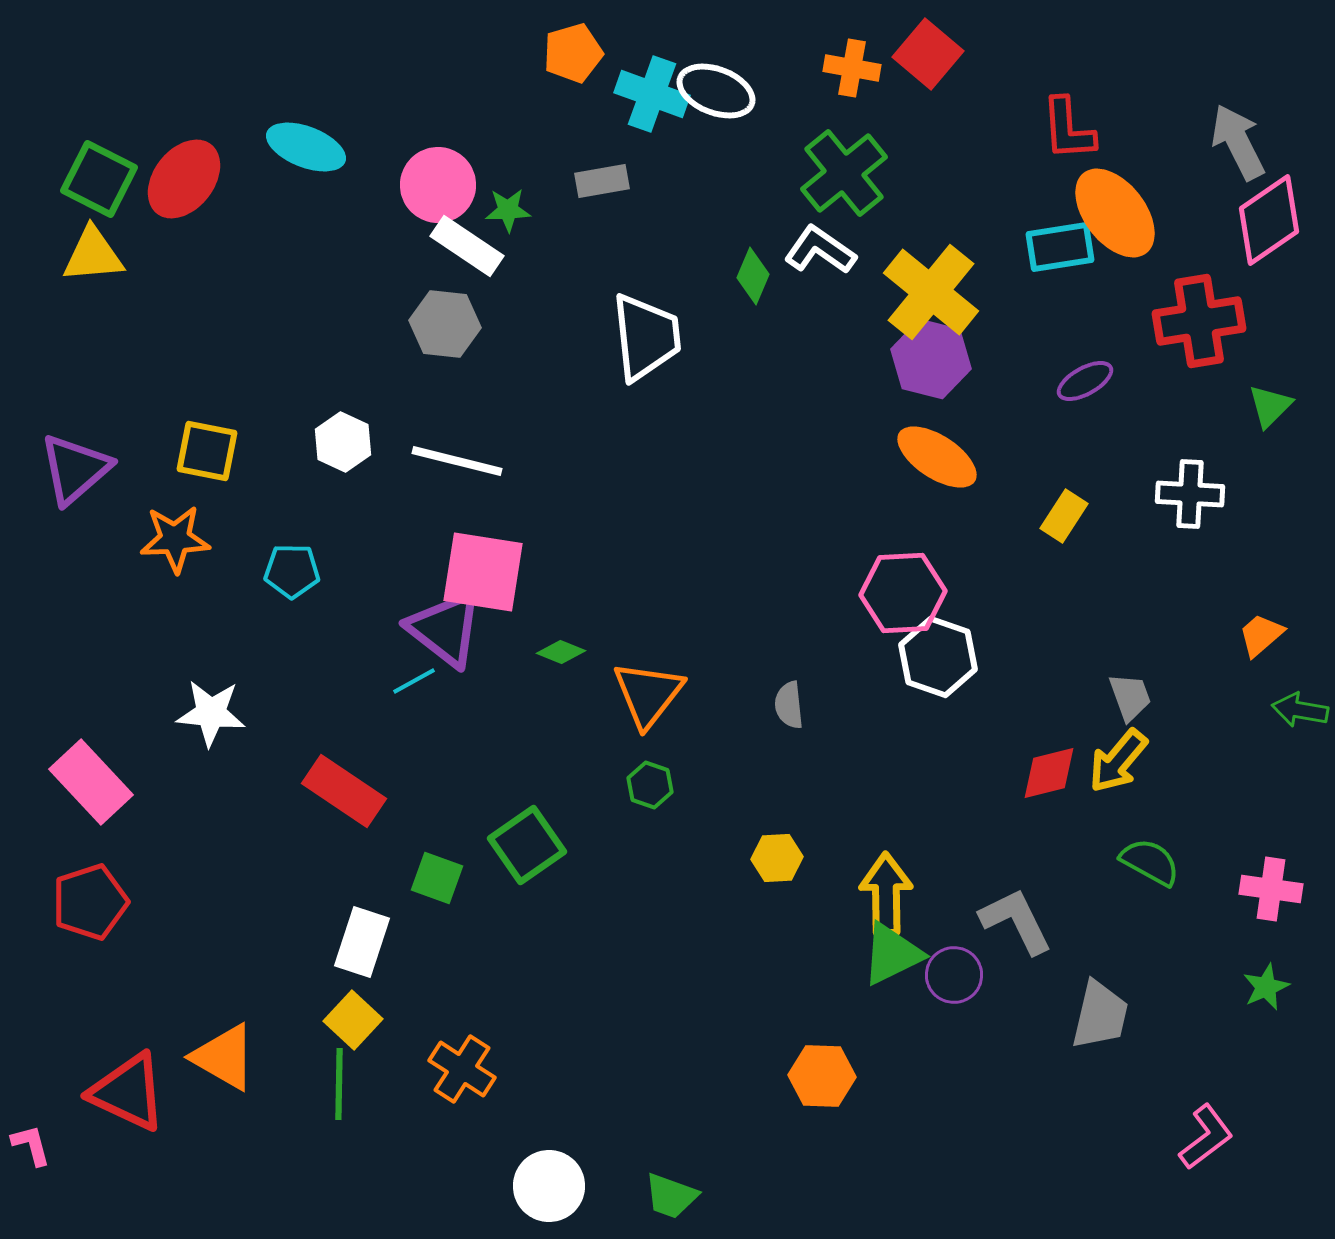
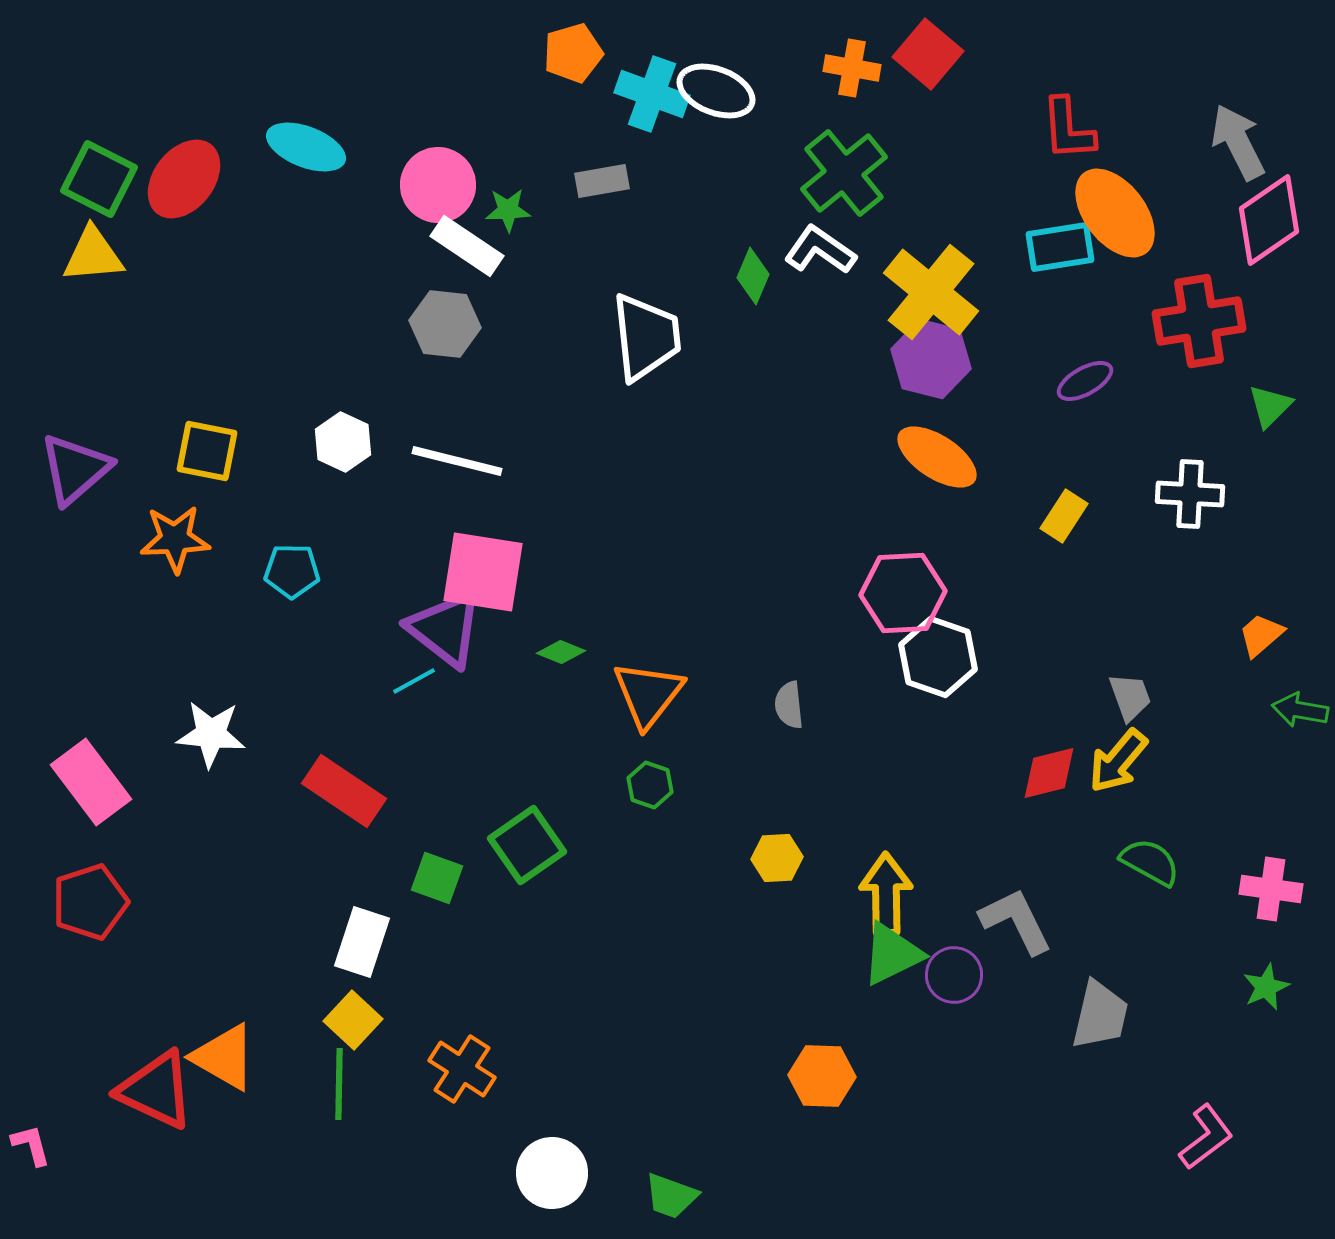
white star at (211, 713): moved 21 px down
pink rectangle at (91, 782): rotated 6 degrees clockwise
red triangle at (128, 1092): moved 28 px right, 2 px up
white circle at (549, 1186): moved 3 px right, 13 px up
